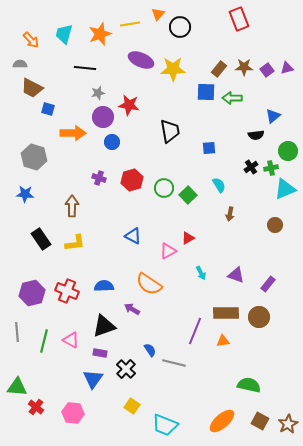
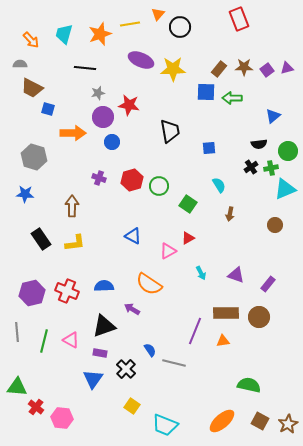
black semicircle at (256, 135): moved 3 px right, 9 px down
green circle at (164, 188): moved 5 px left, 2 px up
green square at (188, 195): moved 9 px down; rotated 12 degrees counterclockwise
pink hexagon at (73, 413): moved 11 px left, 5 px down
